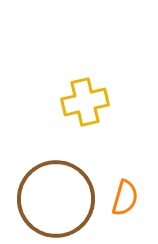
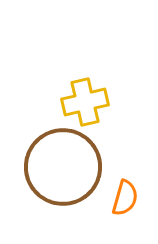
brown circle: moved 7 px right, 32 px up
